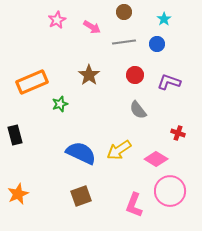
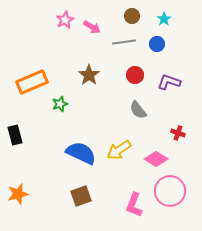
brown circle: moved 8 px right, 4 px down
pink star: moved 8 px right
orange star: rotated 10 degrees clockwise
